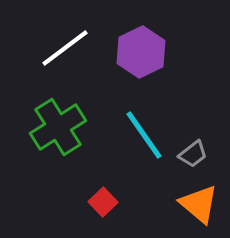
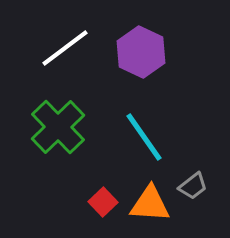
purple hexagon: rotated 9 degrees counterclockwise
green cross: rotated 12 degrees counterclockwise
cyan line: moved 2 px down
gray trapezoid: moved 32 px down
orange triangle: moved 49 px left; rotated 36 degrees counterclockwise
